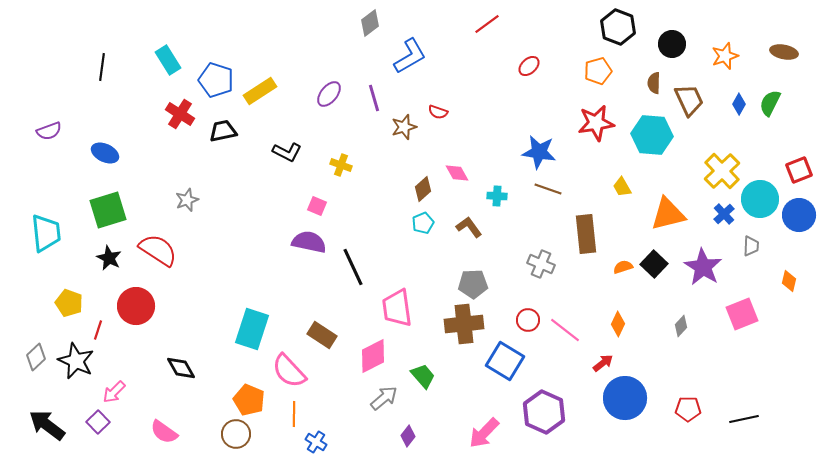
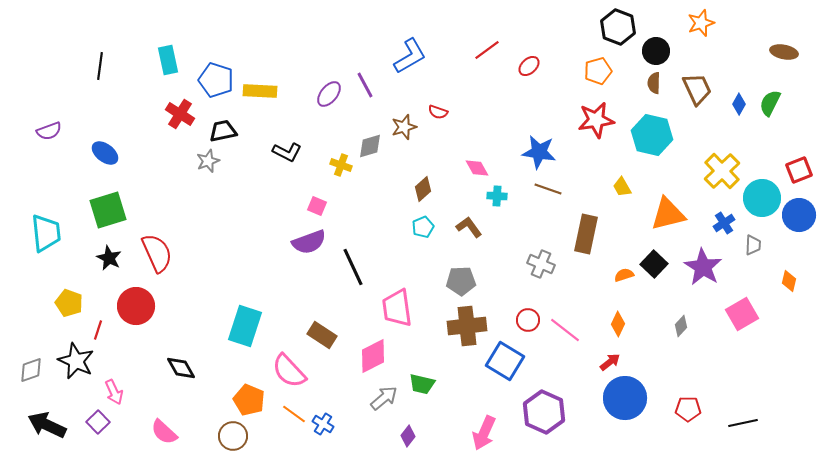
gray diamond at (370, 23): moved 123 px down; rotated 20 degrees clockwise
red line at (487, 24): moved 26 px down
black circle at (672, 44): moved 16 px left, 7 px down
orange star at (725, 56): moved 24 px left, 33 px up
cyan rectangle at (168, 60): rotated 20 degrees clockwise
black line at (102, 67): moved 2 px left, 1 px up
yellow rectangle at (260, 91): rotated 36 degrees clockwise
purple line at (374, 98): moved 9 px left, 13 px up; rotated 12 degrees counterclockwise
brown trapezoid at (689, 100): moved 8 px right, 11 px up
red star at (596, 123): moved 3 px up
cyan hexagon at (652, 135): rotated 9 degrees clockwise
blue ellipse at (105, 153): rotated 12 degrees clockwise
pink diamond at (457, 173): moved 20 px right, 5 px up
cyan circle at (760, 199): moved 2 px right, 1 px up
gray star at (187, 200): moved 21 px right, 39 px up
blue cross at (724, 214): moved 9 px down; rotated 10 degrees clockwise
cyan pentagon at (423, 223): moved 4 px down
brown rectangle at (586, 234): rotated 18 degrees clockwise
purple semicircle at (309, 242): rotated 148 degrees clockwise
gray trapezoid at (751, 246): moved 2 px right, 1 px up
red semicircle at (158, 250): moved 1 px left, 3 px down; rotated 33 degrees clockwise
orange semicircle at (623, 267): moved 1 px right, 8 px down
gray pentagon at (473, 284): moved 12 px left, 3 px up
pink square at (742, 314): rotated 8 degrees counterclockwise
brown cross at (464, 324): moved 3 px right, 2 px down
cyan rectangle at (252, 329): moved 7 px left, 3 px up
gray diamond at (36, 357): moved 5 px left, 13 px down; rotated 24 degrees clockwise
red arrow at (603, 363): moved 7 px right, 1 px up
green trapezoid at (423, 376): moved 1 px left, 8 px down; rotated 144 degrees clockwise
pink arrow at (114, 392): rotated 70 degrees counterclockwise
orange line at (294, 414): rotated 55 degrees counterclockwise
black line at (744, 419): moved 1 px left, 4 px down
black arrow at (47, 425): rotated 12 degrees counterclockwise
pink semicircle at (164, 432): rotated 8 degrees clockwise
pink arrow at (484, 433): rotated 20 degrees counterclockwise
brown circle at (236, 434): moved 3 px left, 2 px down
blue cross at (316, 442): moved 7 px right, 18 px up
